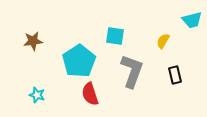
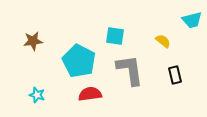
yellow semicircle: rotated 98 degrees clockwise
cyan pentagon: rotated 12 degrees counterclockwise
gray L-shape: moved 2 px left, 1 px up; rotated 28 degrees counterclockwise
red semicircle: rotated 100 degrees clockwise
